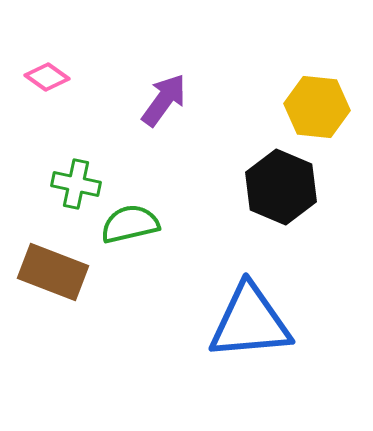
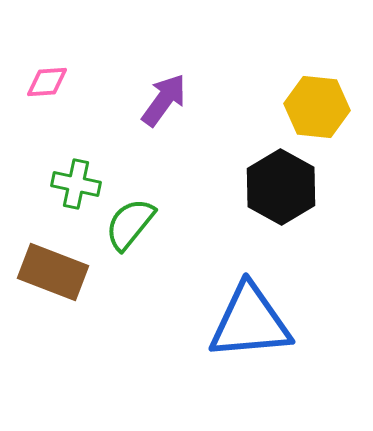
pink diamond: moved 5 px down; rotated 39 degrees counterclockwise
black hexagon: rotated 6 degrees clockwise
green semicircle: rotated 38 degrees counterclockwise
